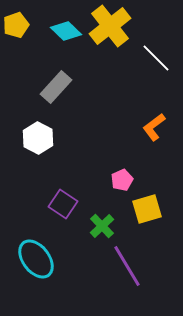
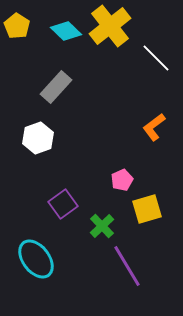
yellow pentagon: moved 1 px right, 1 px down; rotated 20 degrees counterclockwise
white hexagon: rotated 12 degrees clockwise
purple square: rotated 20 degrees clockwise
